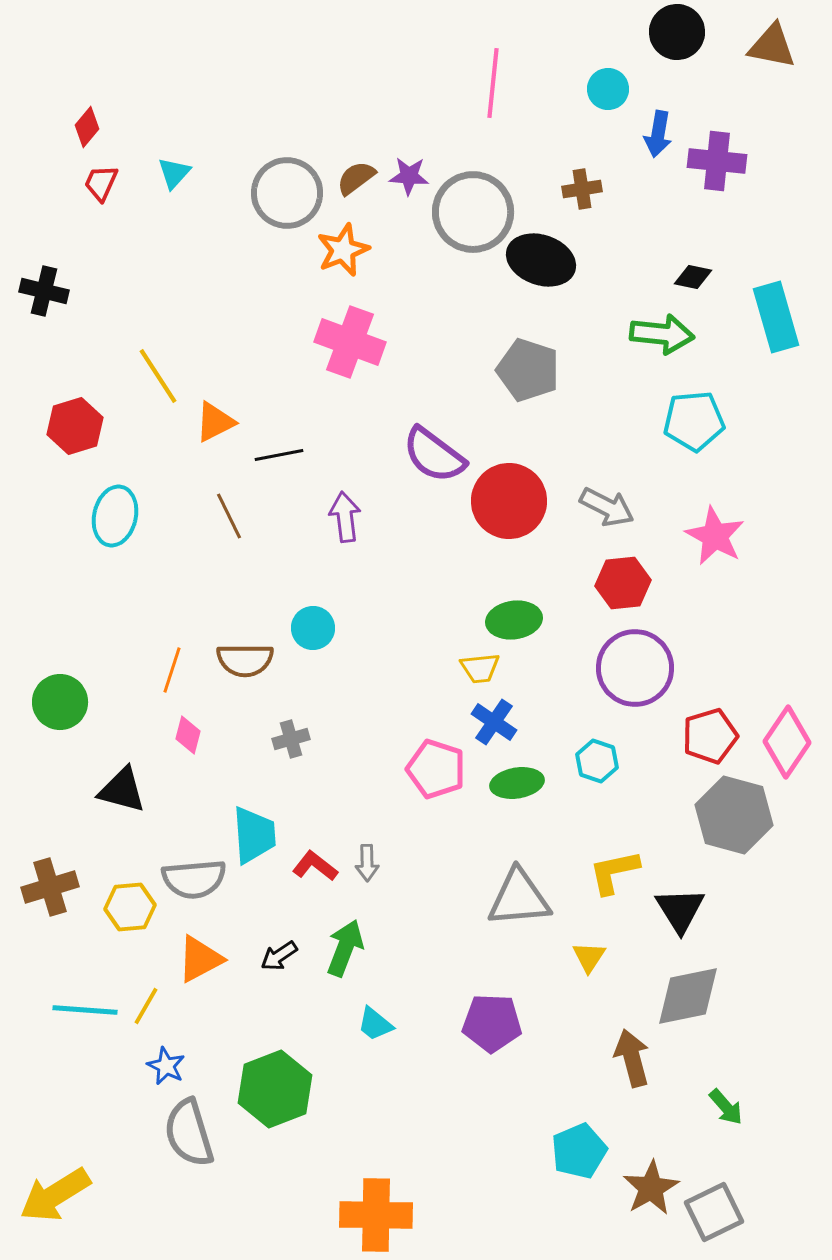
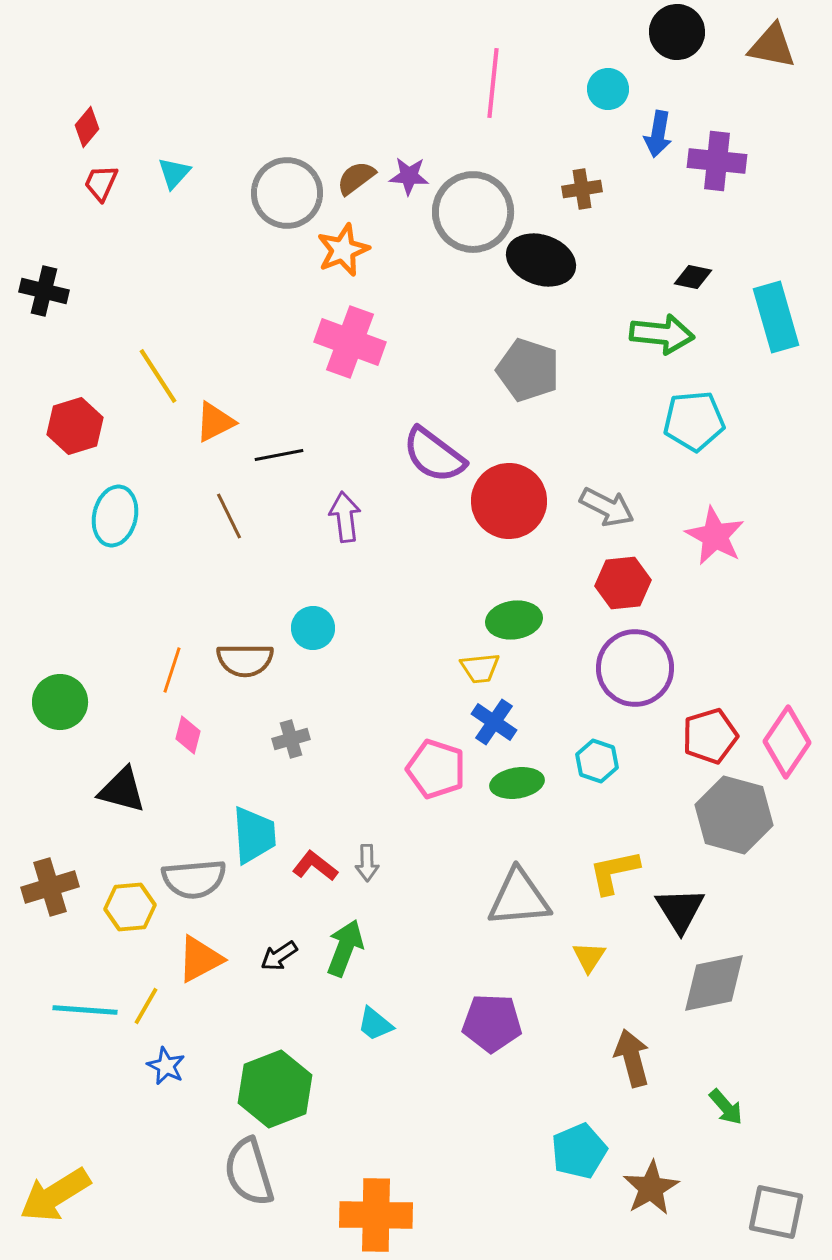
gray diamond at (688, 996): moved 26 px right, 13 px up
gray semicircle at (189, 1133): moved 60 px right, 39 px down
gray square at (714, 1212): moved 62 px right; rotated 38 degrees clockwise
